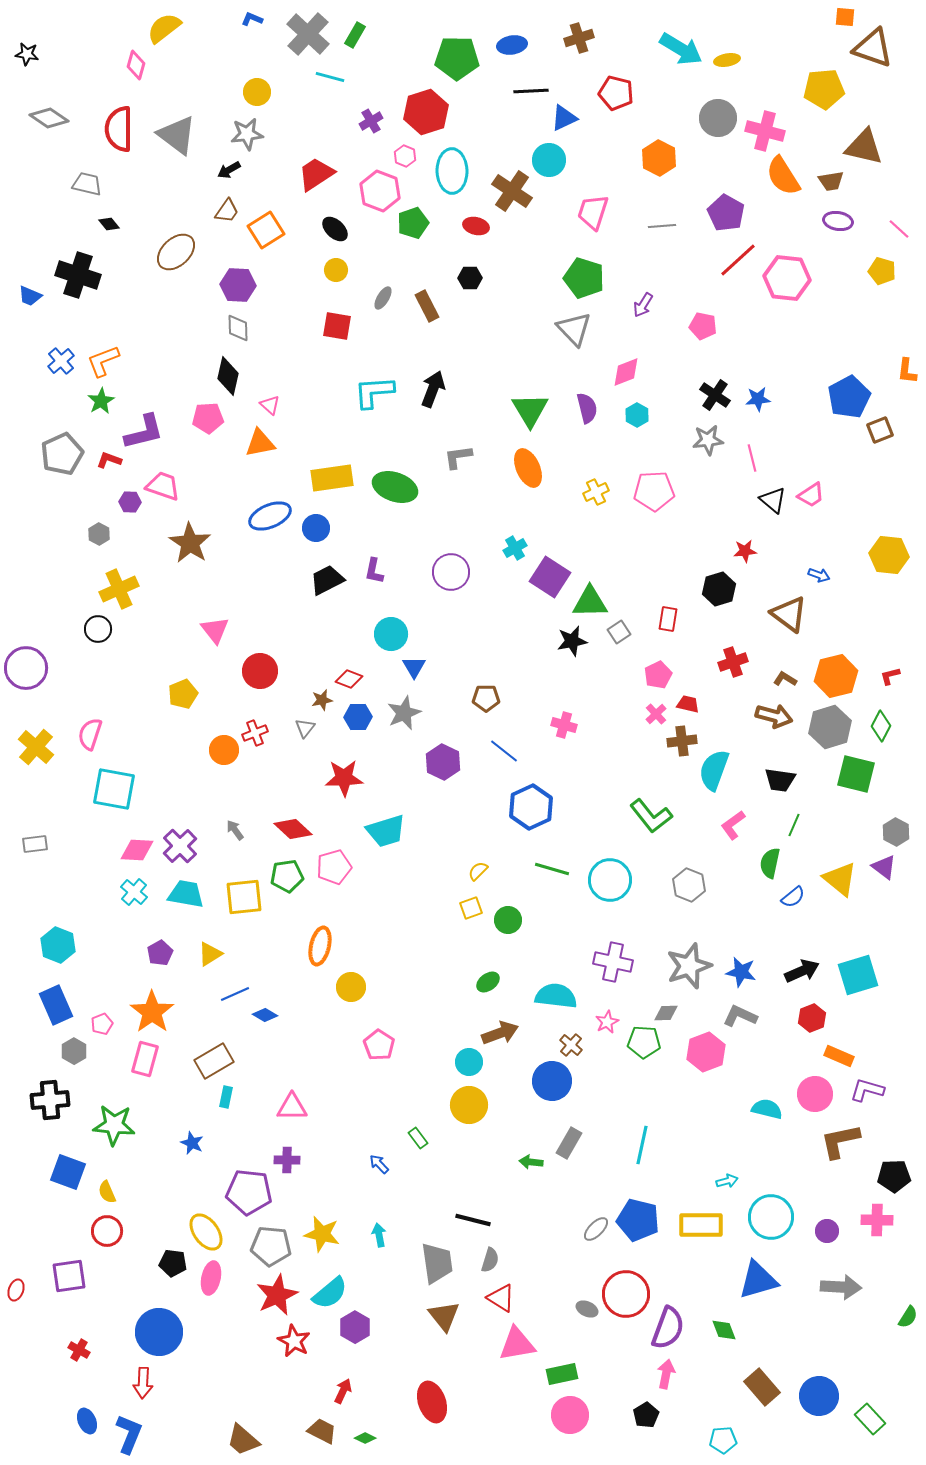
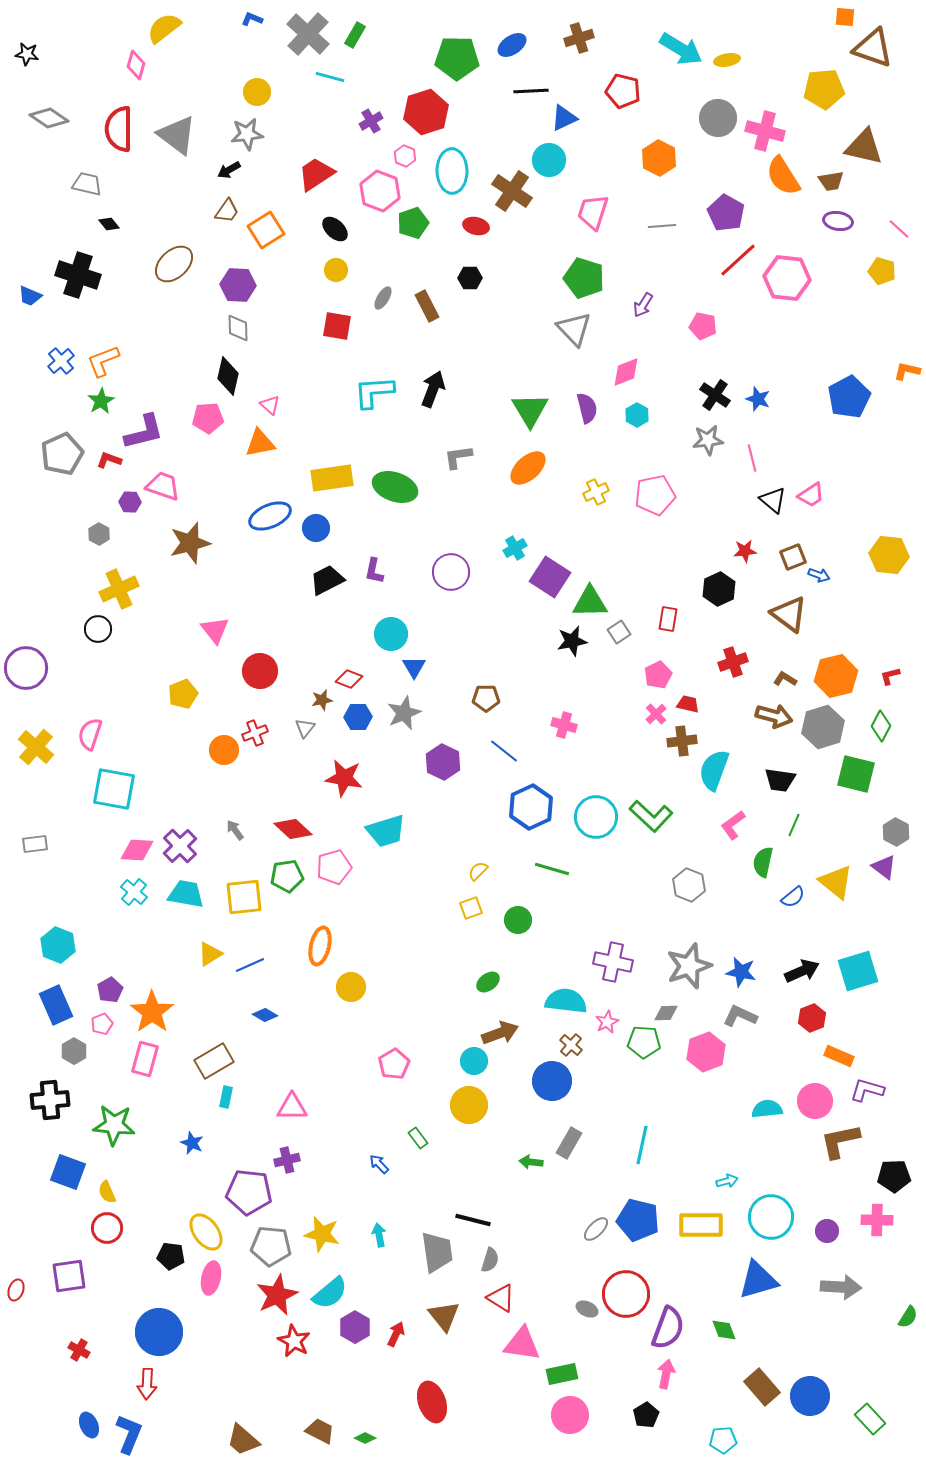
blue ellipse at (512, 45): rotated 24 degrees counterclockwise
red pentagon at (616, 93): moved 7 px right, 2 px up
brown ellipse at (176, 252): moved 2 px left, 12 px down
orange L-shape at (907, 371): rotated 96 degrees clockwise
blue star at (758, 399): rotated 25 degrees clockwise
brown square at (880, 430): moved 87 px left, 127 px down
orange ellipse at (528, 468): rotated 72 degrees clockwise
pink pentagon at (654, 491): moved 1 px right, 4 px down; rotated 9 degrees counterclockwise
brown star at (190, 543): rotated 24 degrees clockwise
black hexagon at (719, 589): rotated 8 degrees counterclockwise
gray hexagon at (830, 727): moved 7 px left
red star at (344, 778): rotated 12 degrees clockwise
green L-shape at (651, 816): rotated 9 degrees counterclockwise
green semicircle at (770, 863): moved 7 px left, 1 px up
yellow triangle at (840, 879): moved 4 px left, 3 px down
cyan circle at (610, 880): moved 14 px left, 63 px up
green circle at (508, 920): moved 10 px right
purple pentagon at (160, 953): moved 50 px left, 37 px down
cyan square at (858, 975): moved 4 px up
blue line at (235, 994): moved 15 px right, 29 px up
cyan semicircle at (556, 996): moved 10 px right, 5 px down
pink pentagon at (379, 1045): moved 15 px right, 19 px down; rotated 8 degrees clockwise
cyan circle at (469, 1062): moved 5 px right, 1 px up
pink circle at (815, 1094): moved 7 px down
cyan semicircle at (767, 1109): rotated 20 degrees counterclockwise
purple cross at (287, 1160): rotated 15 degrees counterclockwise
red circle at (107, 1231): moved 3 px up
black pentagon at (173, 1263): moved 2 px left, 7 px up
gray trapezoid at (437, 1263): moved 11 px up
pink triangle at (517, 1344): moved 5 px right; rotated 18 degrees clockwise
red arrow at (143, 1383): moved 4 px right, 1 px down
red arrow at (343, 1391): moved 53 px right, 57 px up
blue circle at (819, 1396): moved 9 px left
blue ellipse at (87, 1421): moved 2 px right, 4 px down
brown trapezoid at (322, 1431): moved 2 px left
